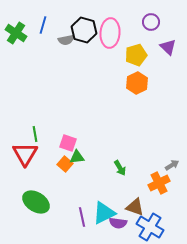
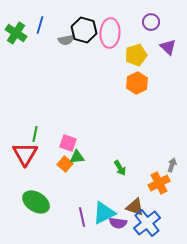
blue line: moved 3 px left
green line: rotated 21 degrees clockwise
gray arrow: rotated 40 degrees counterclockwise
blue cross: moved 3 px left, 4 px up; rotated 20 degrees clockwise
